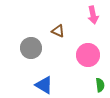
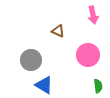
gray circle: moved 12 px down
green semicircle: moved 2 px left, 1 px down
